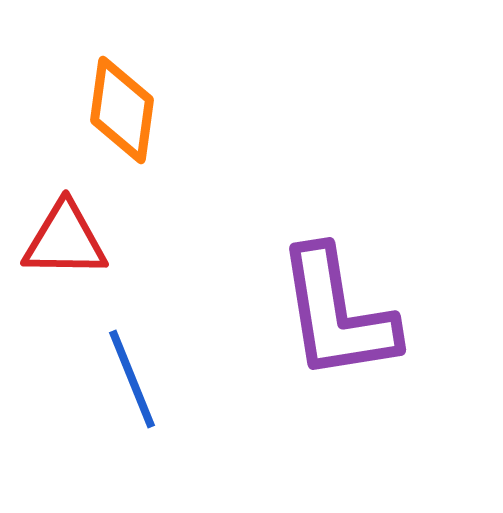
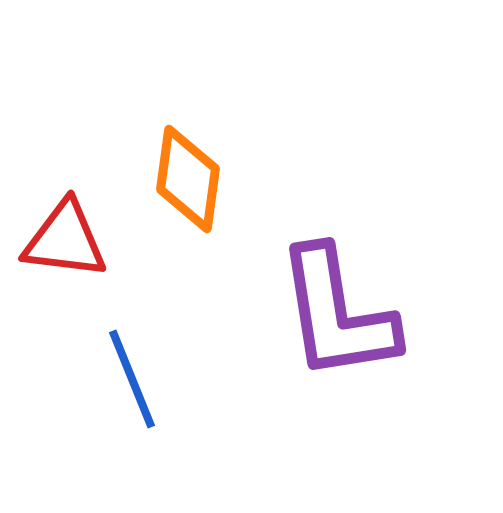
orange diamond: moved 66 px right, 69 px down
red triangle: rotated 6 degrees clockwise
